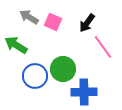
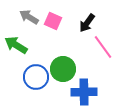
pink square: moved 1 px up
blue circle: moved 1 px right, 1 px down
